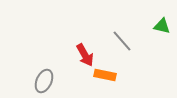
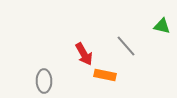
gray line: moved 4 px right, 5 px down
red arrow: moved 1 px left, 1 px up
gray ellipse: rotated 25 degrees counterclockwise
